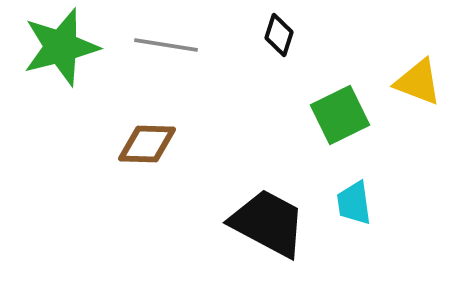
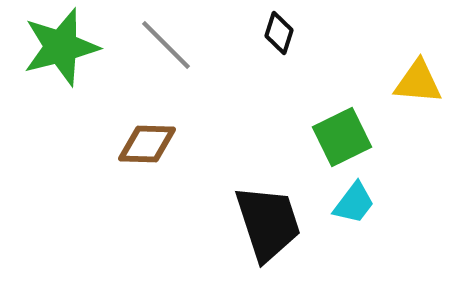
black diamond: moved 2 px up
gray line: rotated 36 degrees clockwise
yellow triangle: rotated 16 degrees counterclockwise
green square: moved 2 px right, 22 px down
cyan trapezoid: rotated 135 degrees counterclockwise
black trapezoid: rotated 44 degrees clockwise
